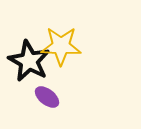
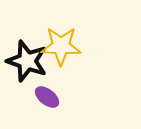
black star: moved 2 px left; rotated 9 degrees counterclockwise
